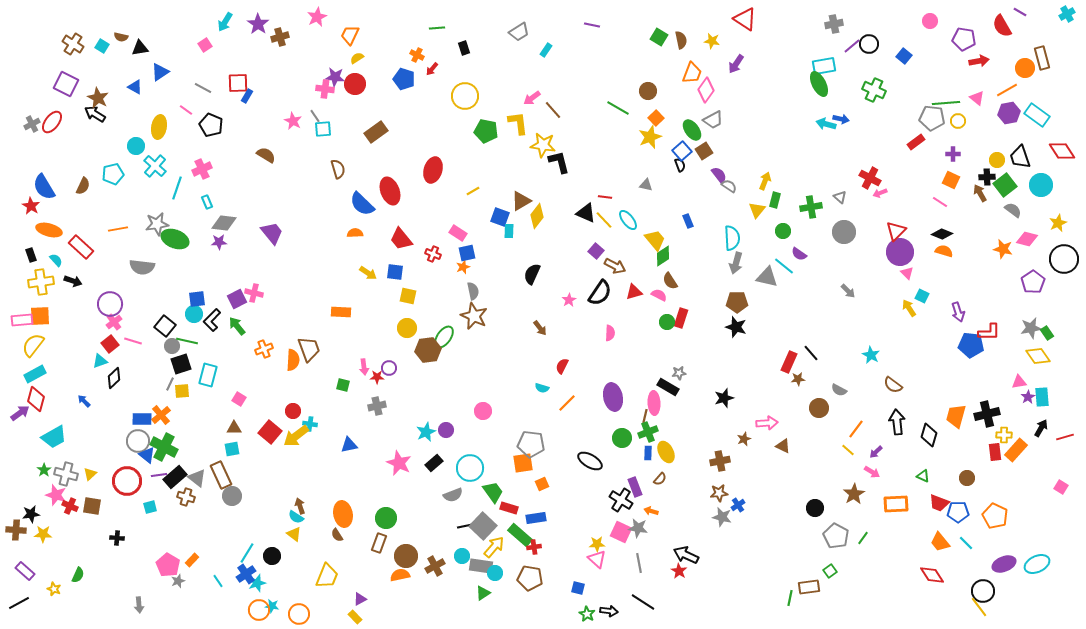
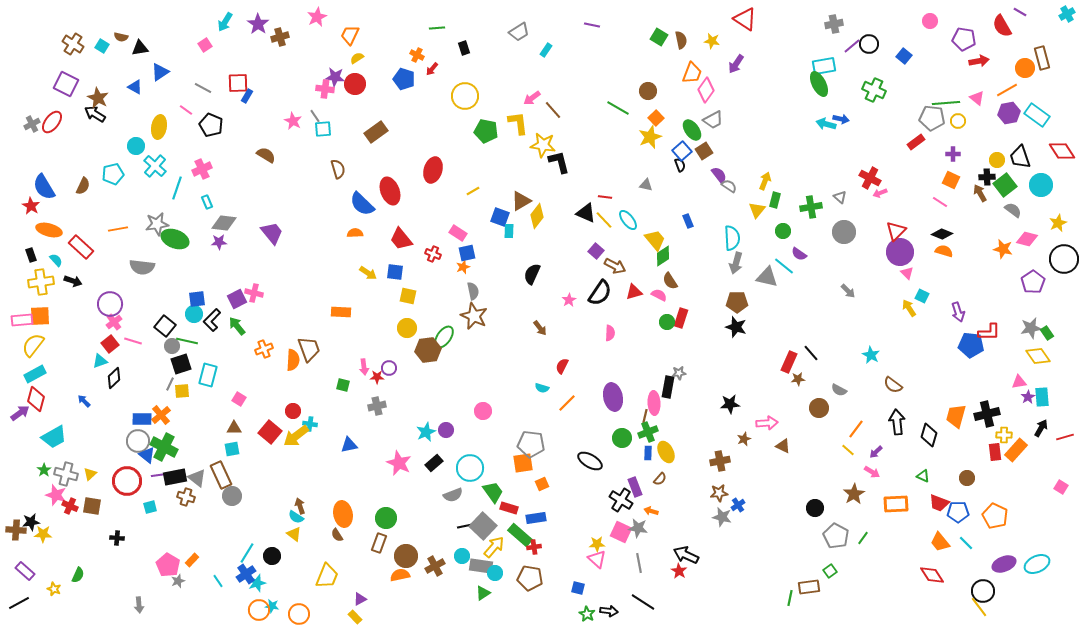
black rectangle at (668, 387): rotated 70 degrees clockwise
black star at (724, 398): moved 6 px right, 6 px down; rotated 12 degrees clockwise
black rectangle at (175, 477): rotated 30 degrees clockwise
black star at (31, 514): moved 8 px down
